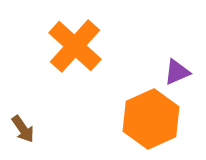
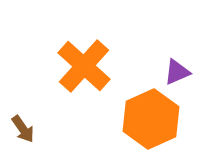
orange cross: moved 9 px right, 20 px down
